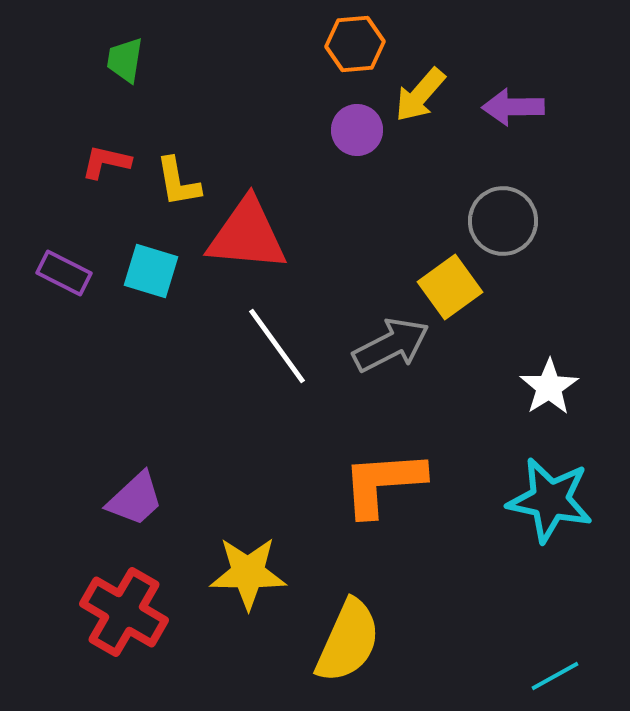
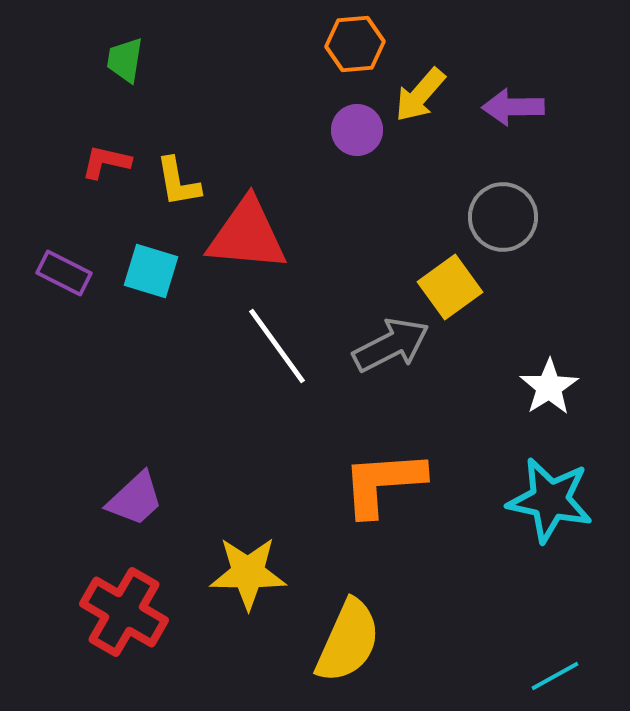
gray circle: moved 4 px up
